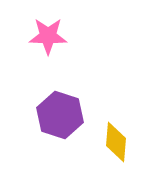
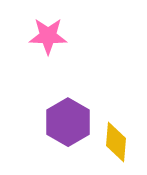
purple hexagon: moved 8 px right, 7 px down; rotated 12 degrees clockwise
